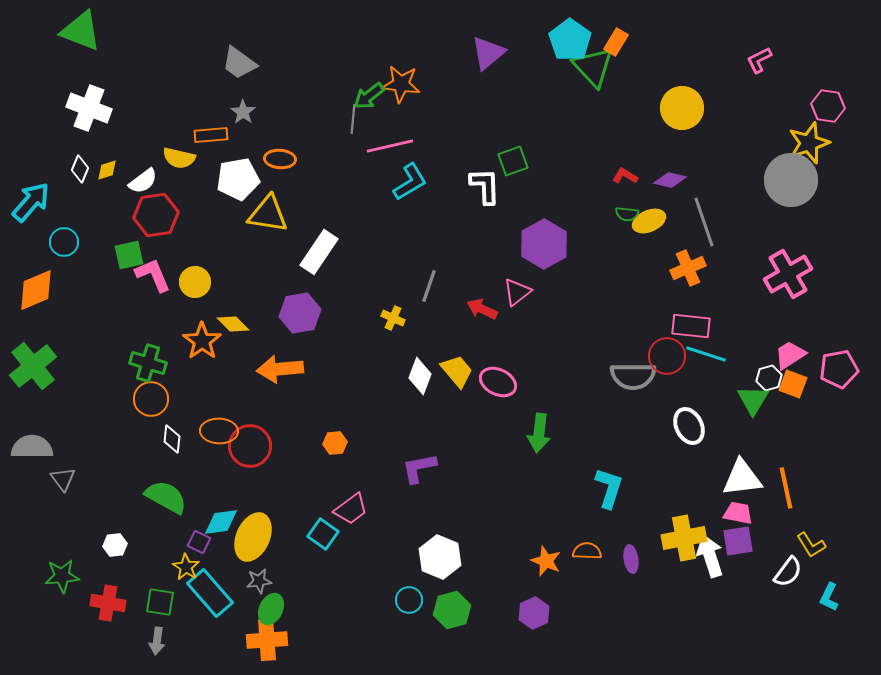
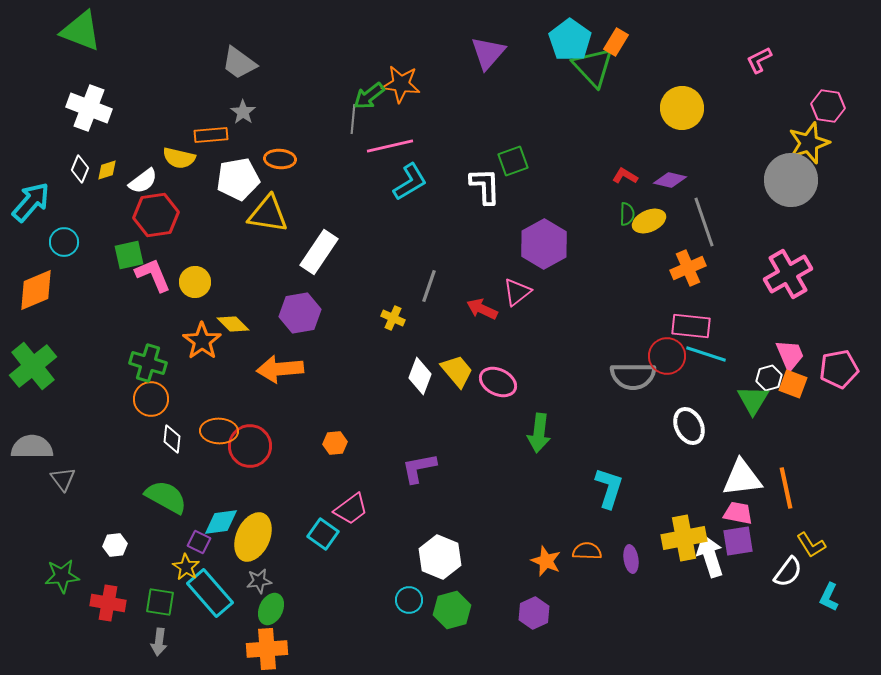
purple triangle at (488, 53): rotated 9 degrees counterclockwise
green semicircle at (627, 214): rotated 95 degrees counterclockwise
pink trapezoid at (790, 355): rotated 100 degrees clockwise
orange cross at (267, 640): moved 9 px down
gray arrow at (157, 641): moved 2 px right, 1 px down
